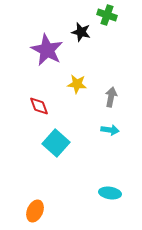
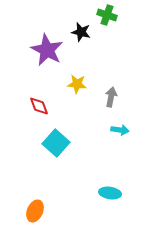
cyan arrow: moved 10 px right
